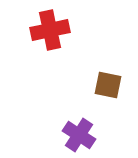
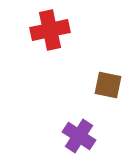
purple cross: moved 1 px down
